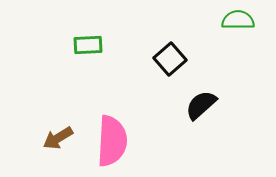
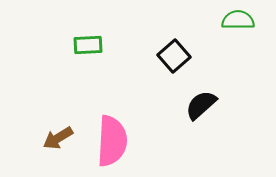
black square: moved 4 px right, 3 px up
